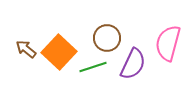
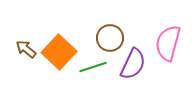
brown circle: moved 3 px right
